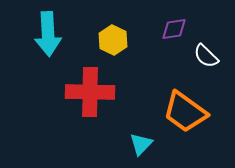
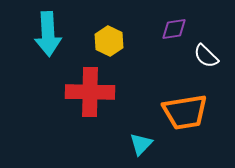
yellow hexagon: moved 4 px left, 1 px down
orange trapezoid: rotated 45 degrees counterclockwise
